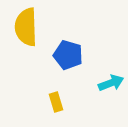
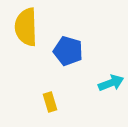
blue pentagon: moved 4 px up
yellow rectangle: moved 6 px left
